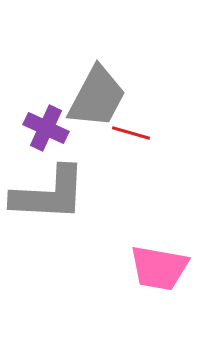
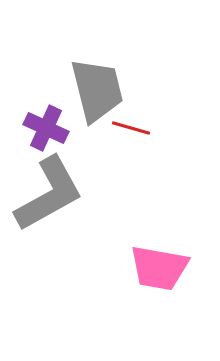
gray trapezoid: moved 7 px up; rotated 42 degrees counterclockwise
red line: moved 5 px up
gray L-shape: rotated 32 degrees counterclockwise
